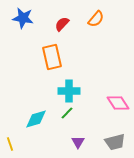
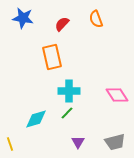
orange semicircle: rotated 120 degrees clockwise
pink diamond: moved 1 px left, 8 px up
